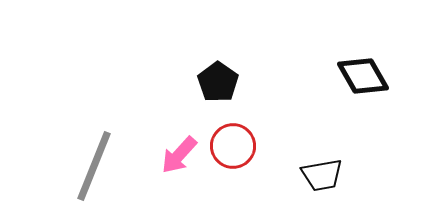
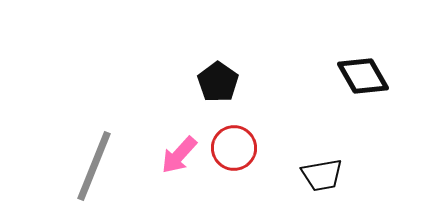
red circle: moved 1 px right, 2 px down
